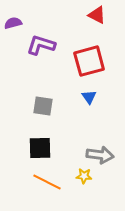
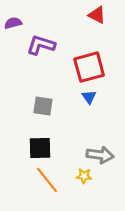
red square: moved 6 px down
orange line: moved 2 px up; rotated 24 degrees clockwise
